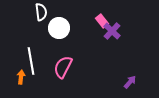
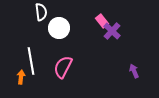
purple arrow: moved 4 px right, 11 px up; rotated 64 degrees counterclockwise
